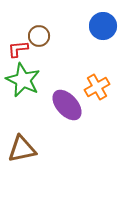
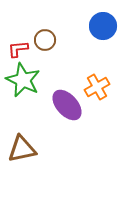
brown circle: moved 6 px right, 4 px down
